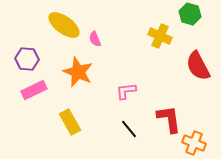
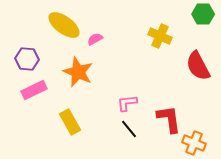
green hexagon: moved 13 px right; rotated 15 degrees counterclockwise
pink semicircle: rotated 84 degrees clockwise
pink L-shape: moved 1 px right, 12 px down
